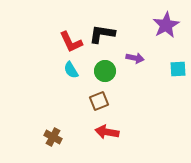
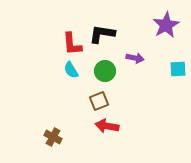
red L-shape: moved 1 px right, 2 px down; rotated 20 degrees clockwise
red arrow: moved 6 px up
